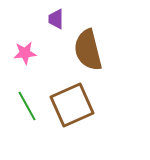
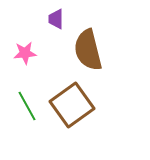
brown square: rotated 12 degrees counterclockwise
